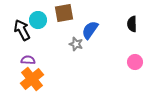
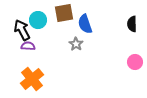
blue semicircle: moved 5 px left, 6 px up; rotated 54 degrees counterclockwise
gray star: rotated 16 degrees clockwise
purple semicircle: moved 14 px up
